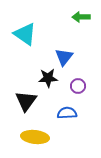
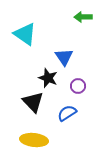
green arrow: moved 2 px right
blue triangle: rotated 12 degrees counterclockwise
black star: rotated 24 degrees clockwise
black triangle: moved 7 px right, 1 px down; rotated 20 degrees counterclockwise
blue semicircle: rotated 30 degrees counterclockwise
yellow ellipse: moved 1 px left, 3 px down
